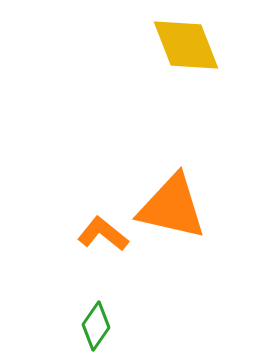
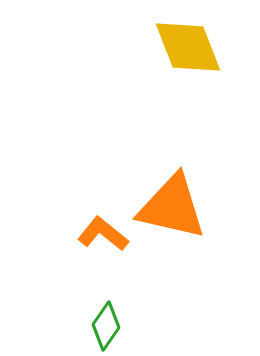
yellow diamond: moved 2 px right, 2 px down
green diamond: moved 10 px right
